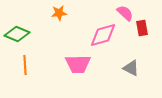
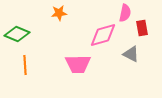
pink semicircle: rotated 60 degrees clockwise
gray triangle: moved 14 px up
